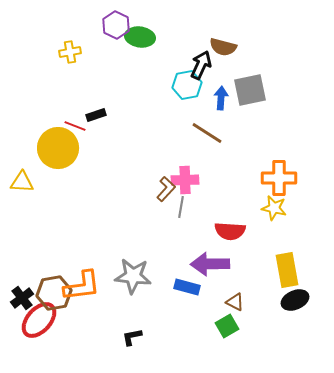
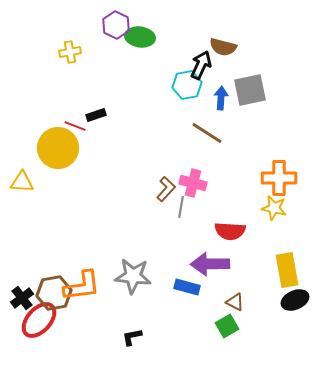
pink cross: moved 8 px right, 3 px down; rotated 16 degrees clockwise
